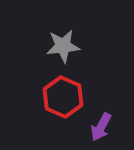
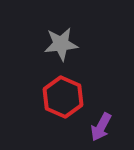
gray star: moved 2 px left, 2 px up
